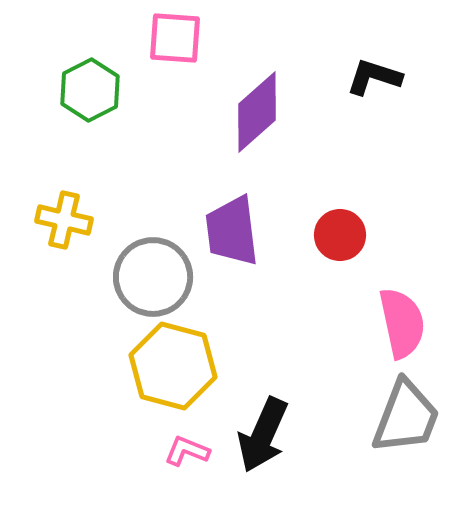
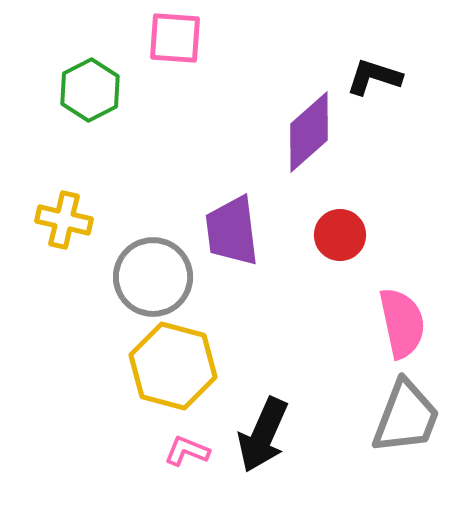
purple diamond: moved 52 px right, 20 px down
